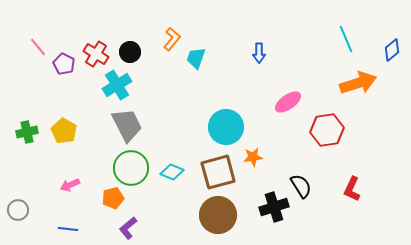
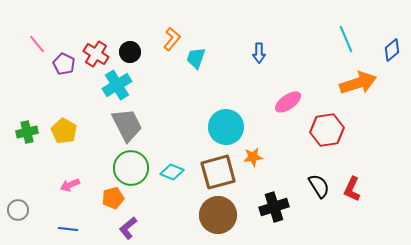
pink line: moved 1 px left, 3 px up
black semicircle: moved 18 px right
